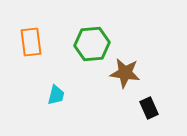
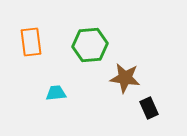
green hexagon: moved 2 px left, 1 px down
brown star: moved 5 px down
cyan trapezoid: moved 2 px up; rotated 110 degrees counterclockwise
